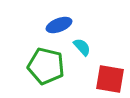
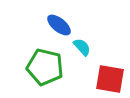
blue ellipse: rotated 60 degrees clockwise
green pentagon: moved 1 px left, 1 px down
